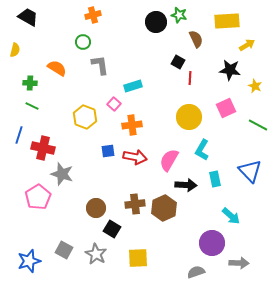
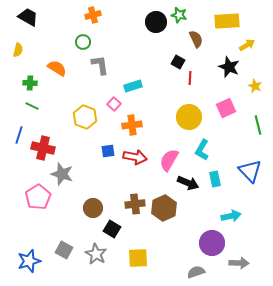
yellow semicircle at (15, 50): moved 3 px right
black star at (230, 70): moved 1 px left, 3 px up; rotated 15 degrees clockwise
green line at (258, 125): rotated 48 degrees clockwise
black arrow at (186, 185): moved 2 px right, 2 px up; rotated 20 degrees clockwise
brown circle at (96, 208): moved 3 px left
cyan arrow at (231, 216): rotated 54 degrees counterclockwise
